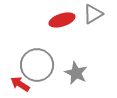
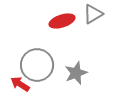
red ellipse: moved 1 px down
gray star: rotated 25 degrees clockwise
